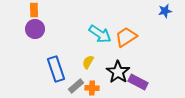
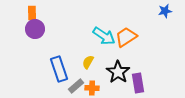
orange rectangle: moved 2 px left, 3 px down
cyan arrow: moved 4 px right, 2 px down
blue rectangle: moved 3 px right
purple rectangle: moved 1 px down; rotated 54 degrees clockwise
